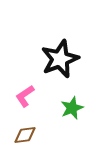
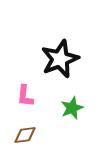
pink L-shape: rotated 50 degrees counterclockwise
